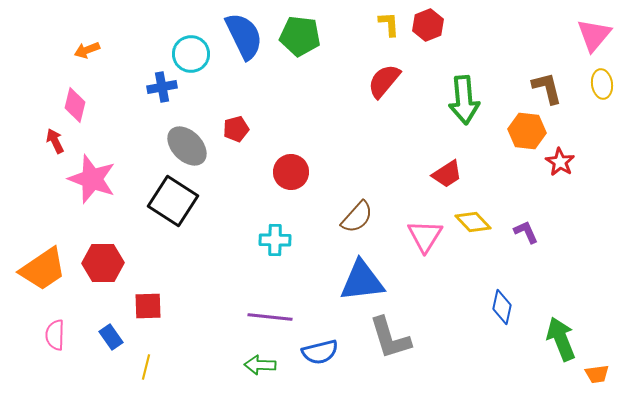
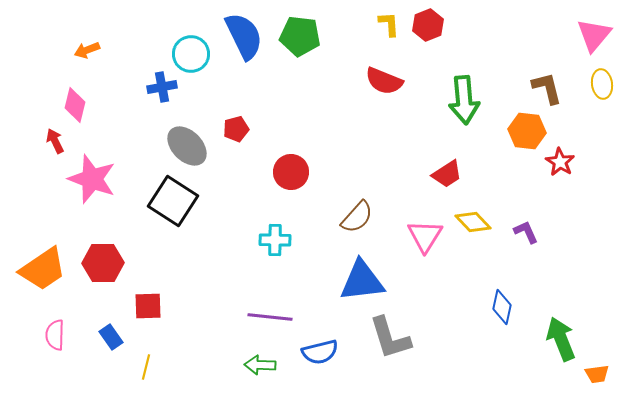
red semicircle at (384, 81): rotated 108 degrees counterclockwise
